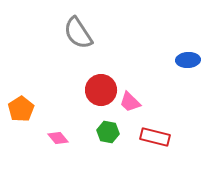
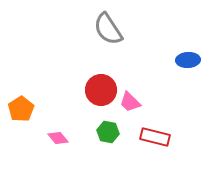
gray semicircle: moved 30 px right, 4 px up
